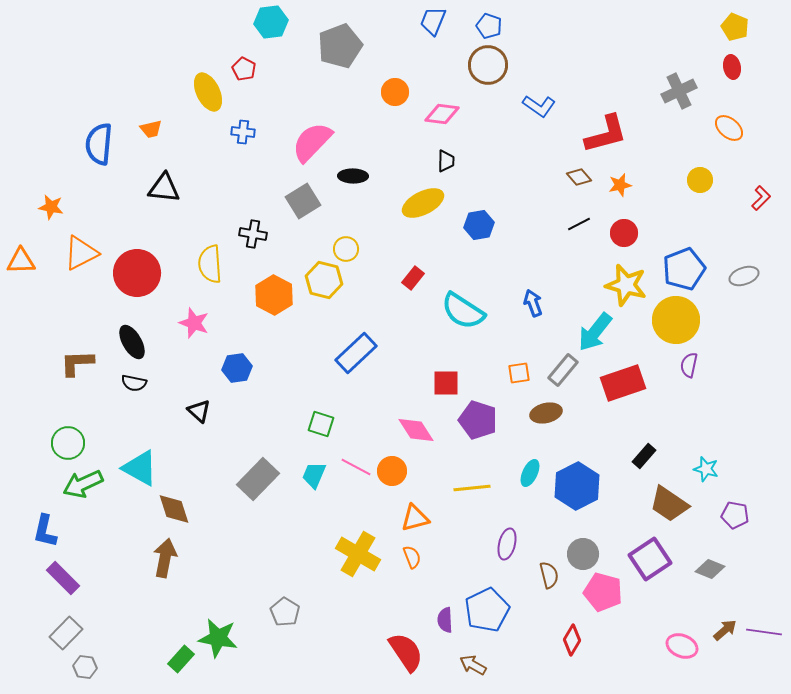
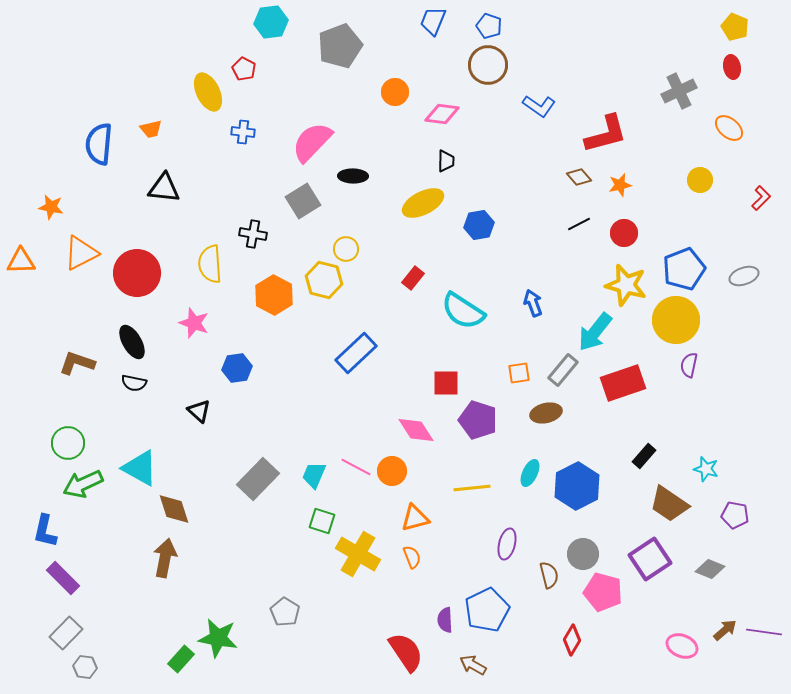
brown L-shape at (77, 363): rotated 21 degrees clockwise
green square at (321, 424): moved 1 px right, 97 px down
